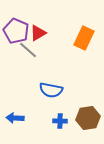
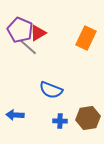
purple pentagon: moved 4 px right, 1 px up
orange rectangle: moved 2 px right
gray line: moved 3 px up
blue semicircle: rotated 10 degrees clockwise
blue arrow: moved 3 px up
